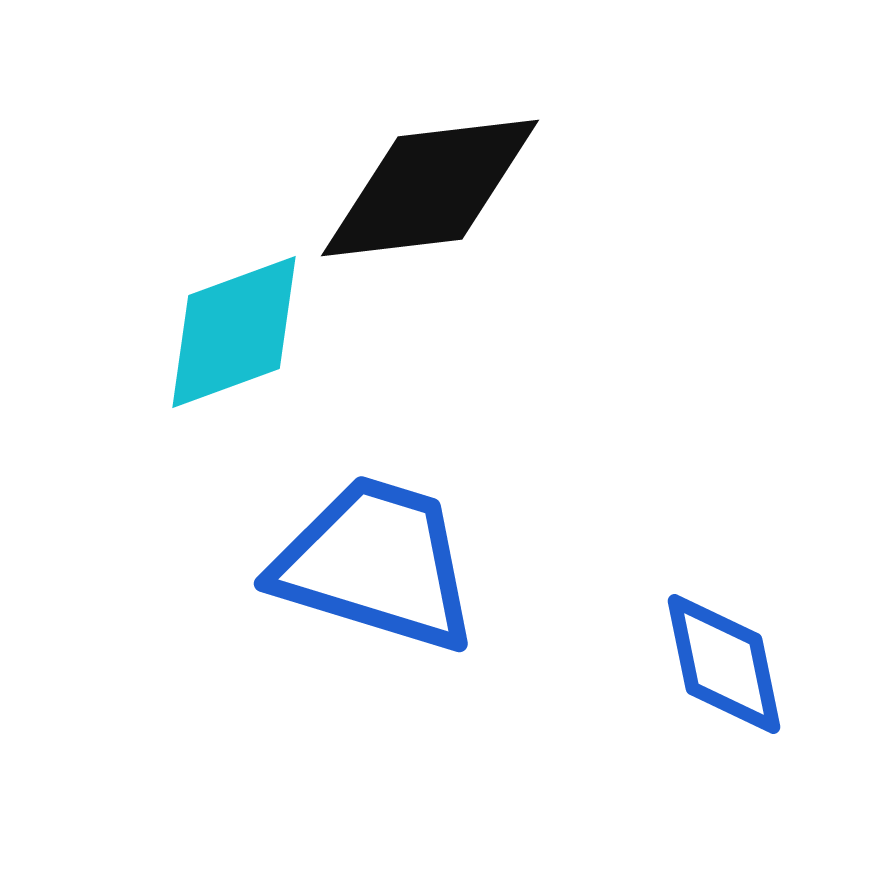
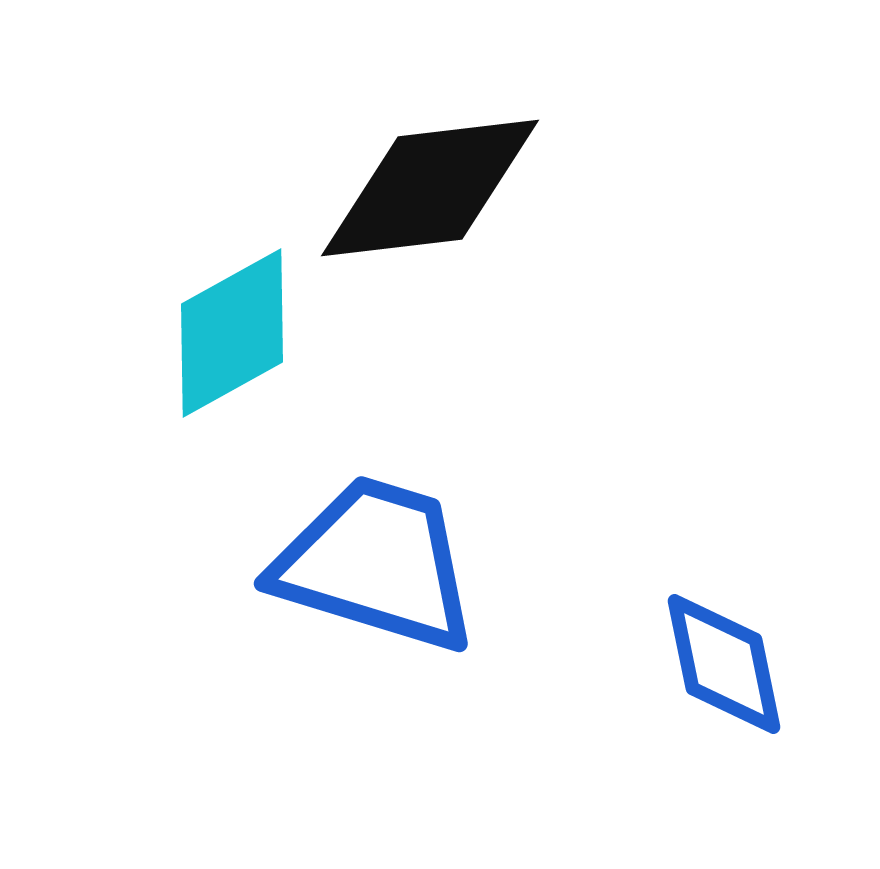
cyan diamond: moved 2 px left, 1 px down; rotated 9 degrees counterclockwise
